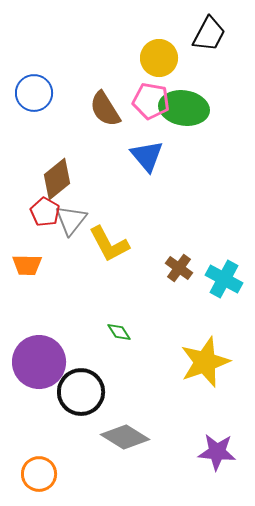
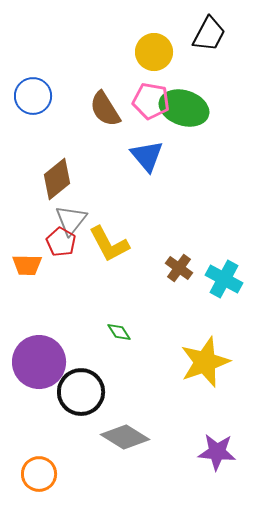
yellow circle: moved 5 px left, 6 px up
blue circle: moved 1 px left, 3 px down
green ellipse: rotated 9 degrees clockwise
red pentagon: moved 16 px right, 30 px down
